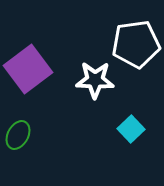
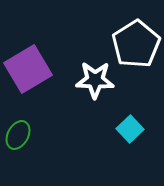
white pentagon: rotated 24 degrees counterclockwise
purple square: rotated 6 degrees clockwise
cyan square: moved 1 px left
